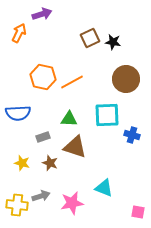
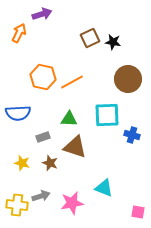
brown circle: moved 2 px right
